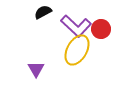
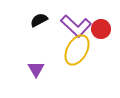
black semicircle: moved 4 px left, 8 px down
